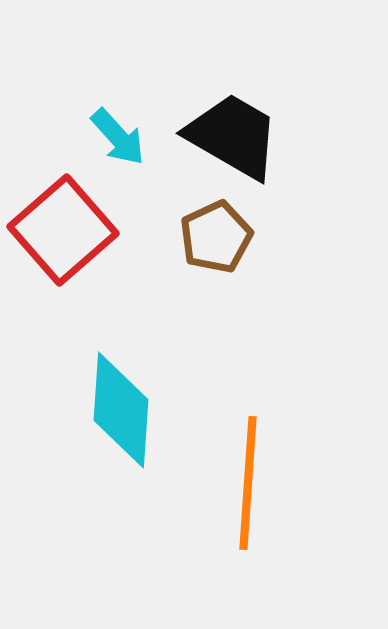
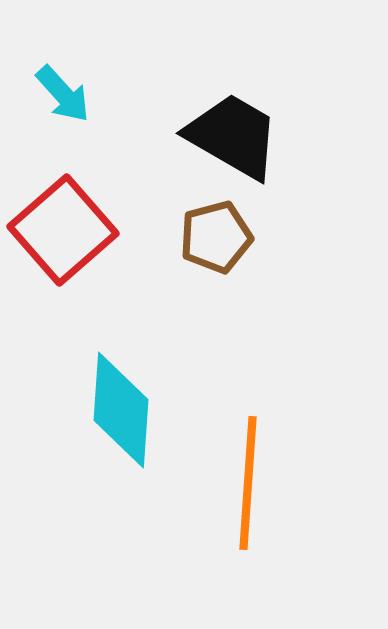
cyan arrow: moved 55 px left, 43 px up
brown pentagon: rotated 10 degrees clockwise
